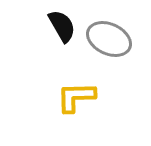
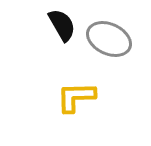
black semicircle: moved 1 px up
